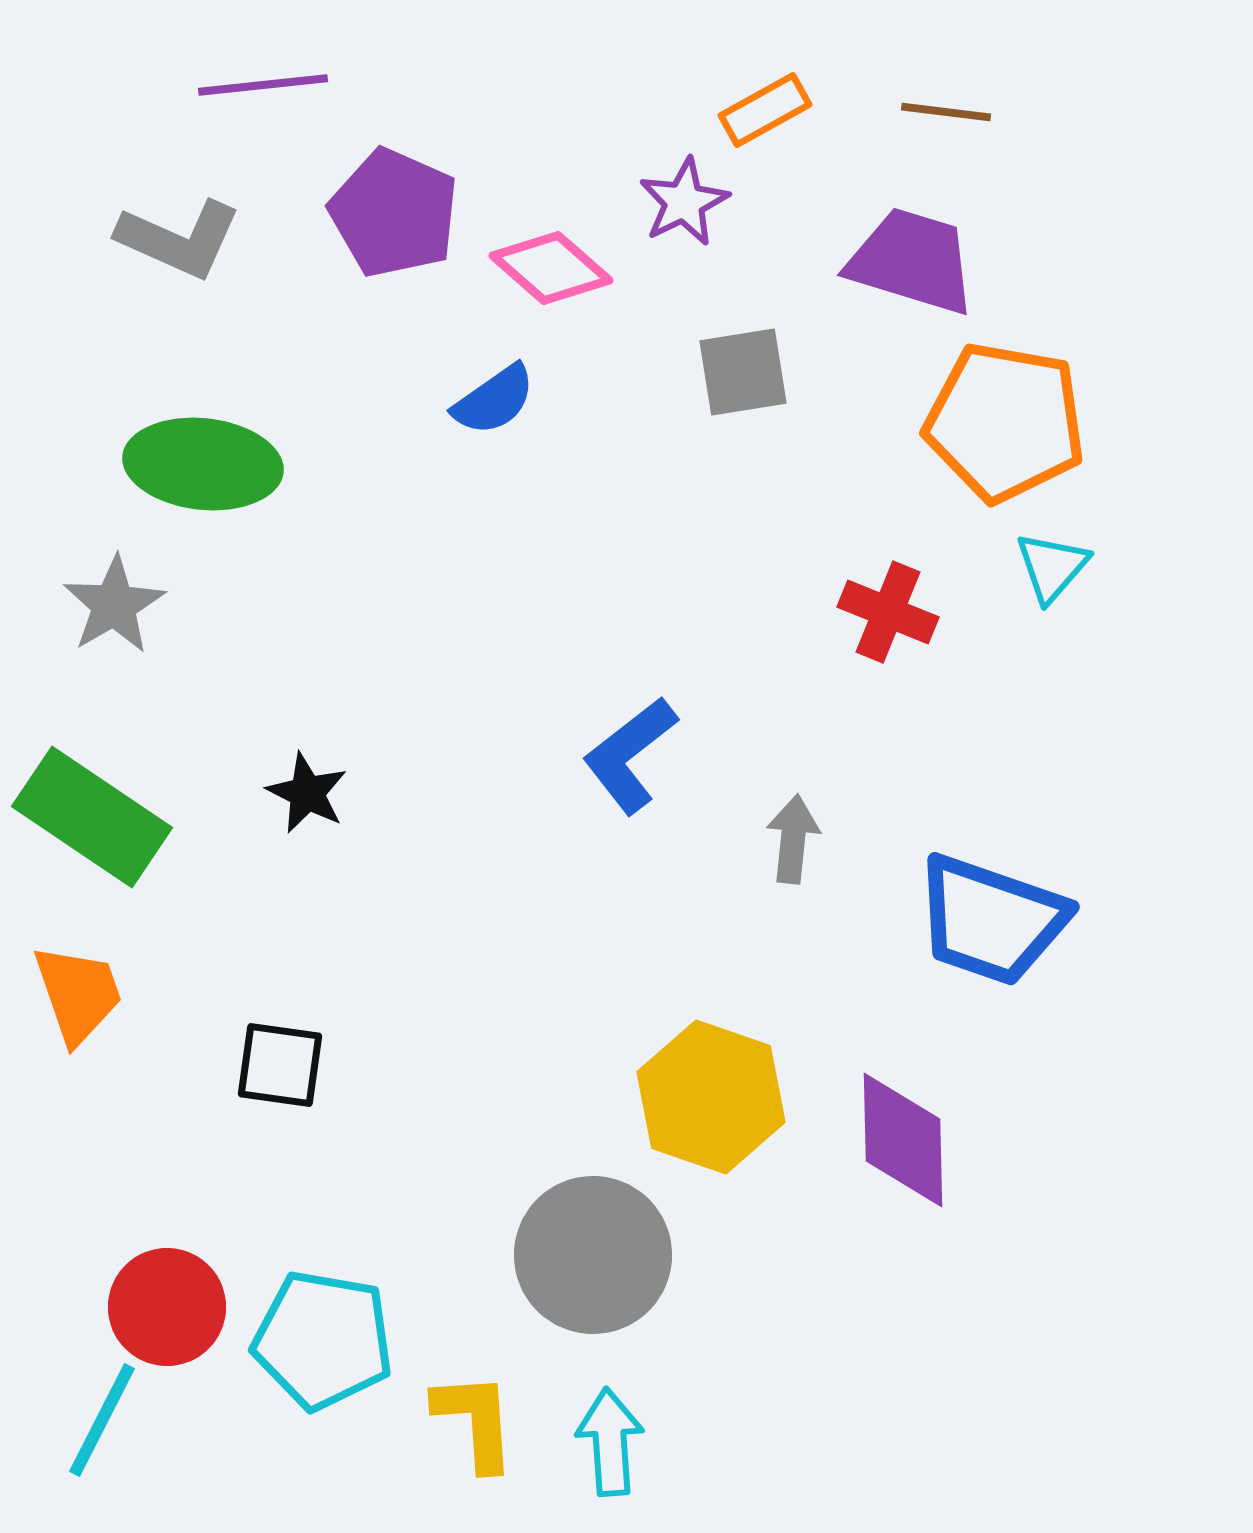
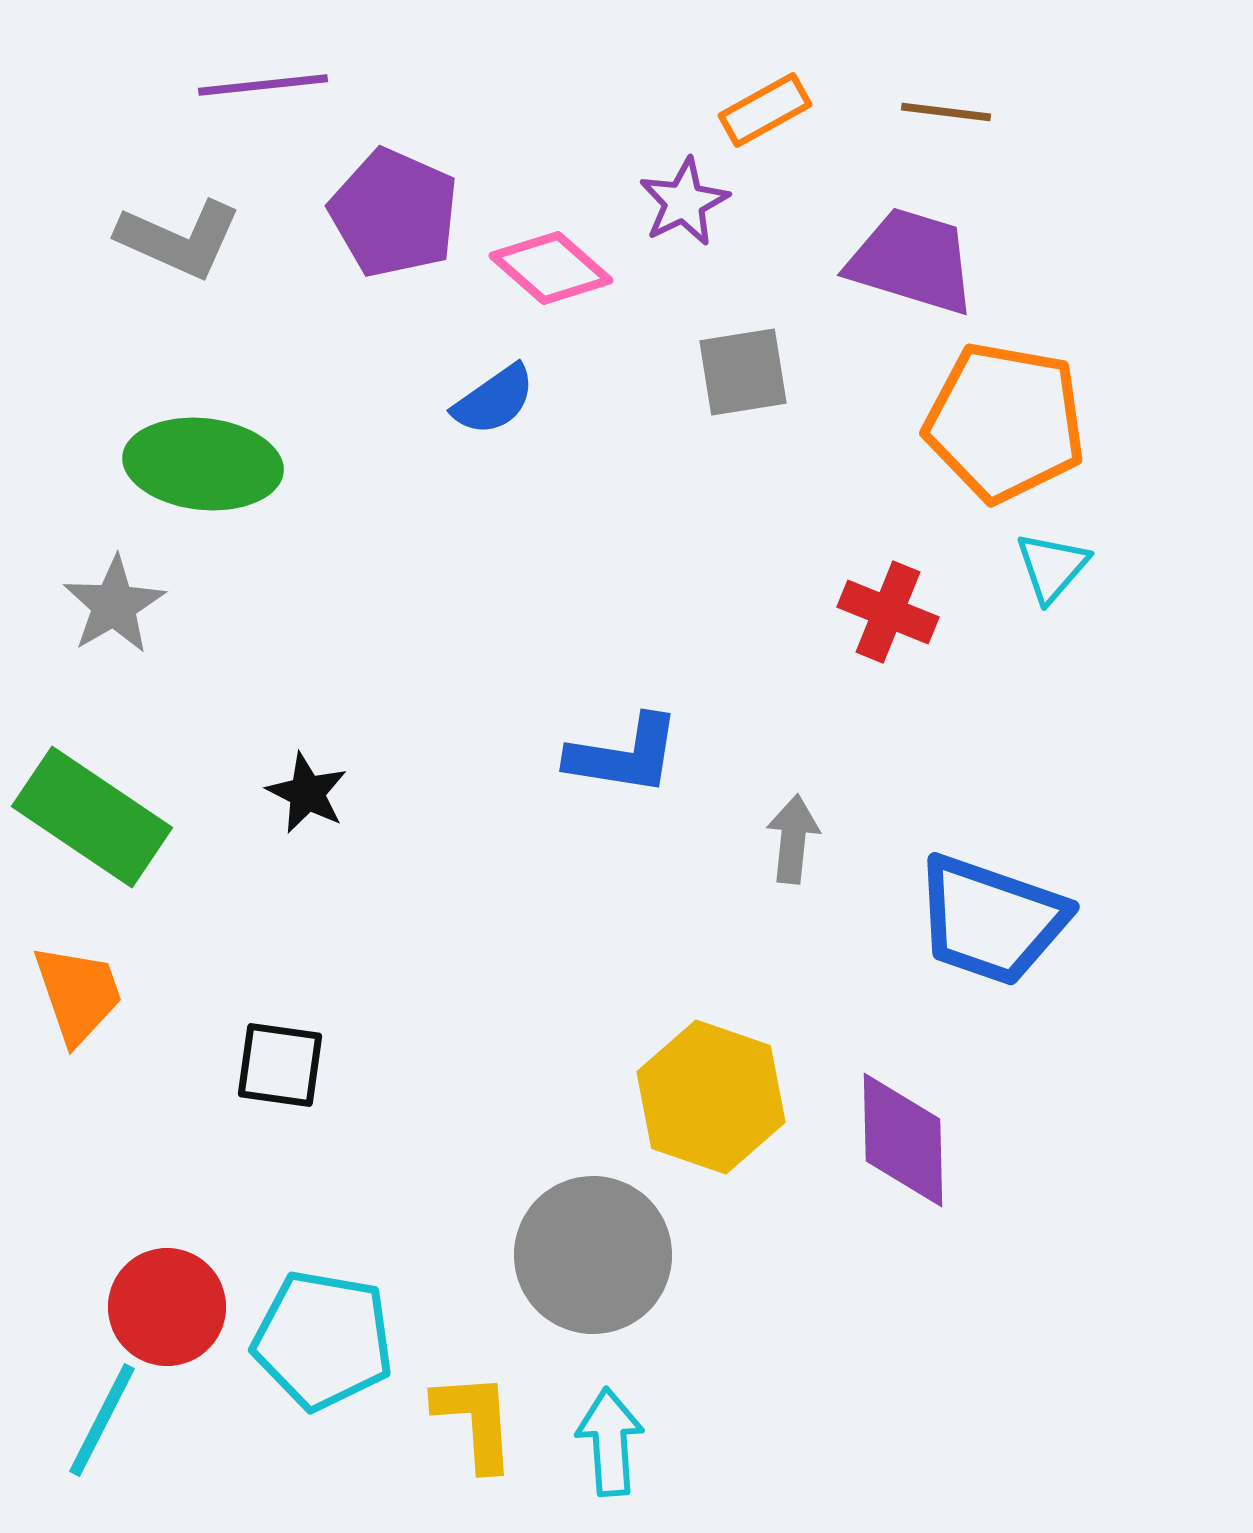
blue L-shape: moved 6 px left; rotated 133 degrees counterclockwise
